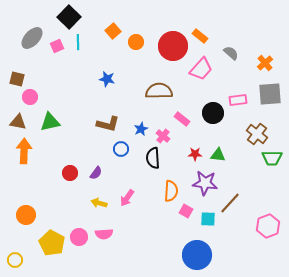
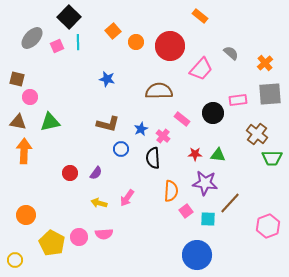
orange rectangle at (200, 36): moved 20 px up
red circle at (173, 46): moved 3 px left
pink square at (186, 211): rotated 24 degrees clockwise
